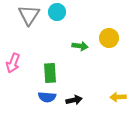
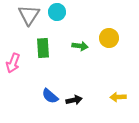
green rectangle: moved 7 px left, 25 px up
blue semicircle: moved 3 px right, 1 px up; rotated 36 degrees clockwise
